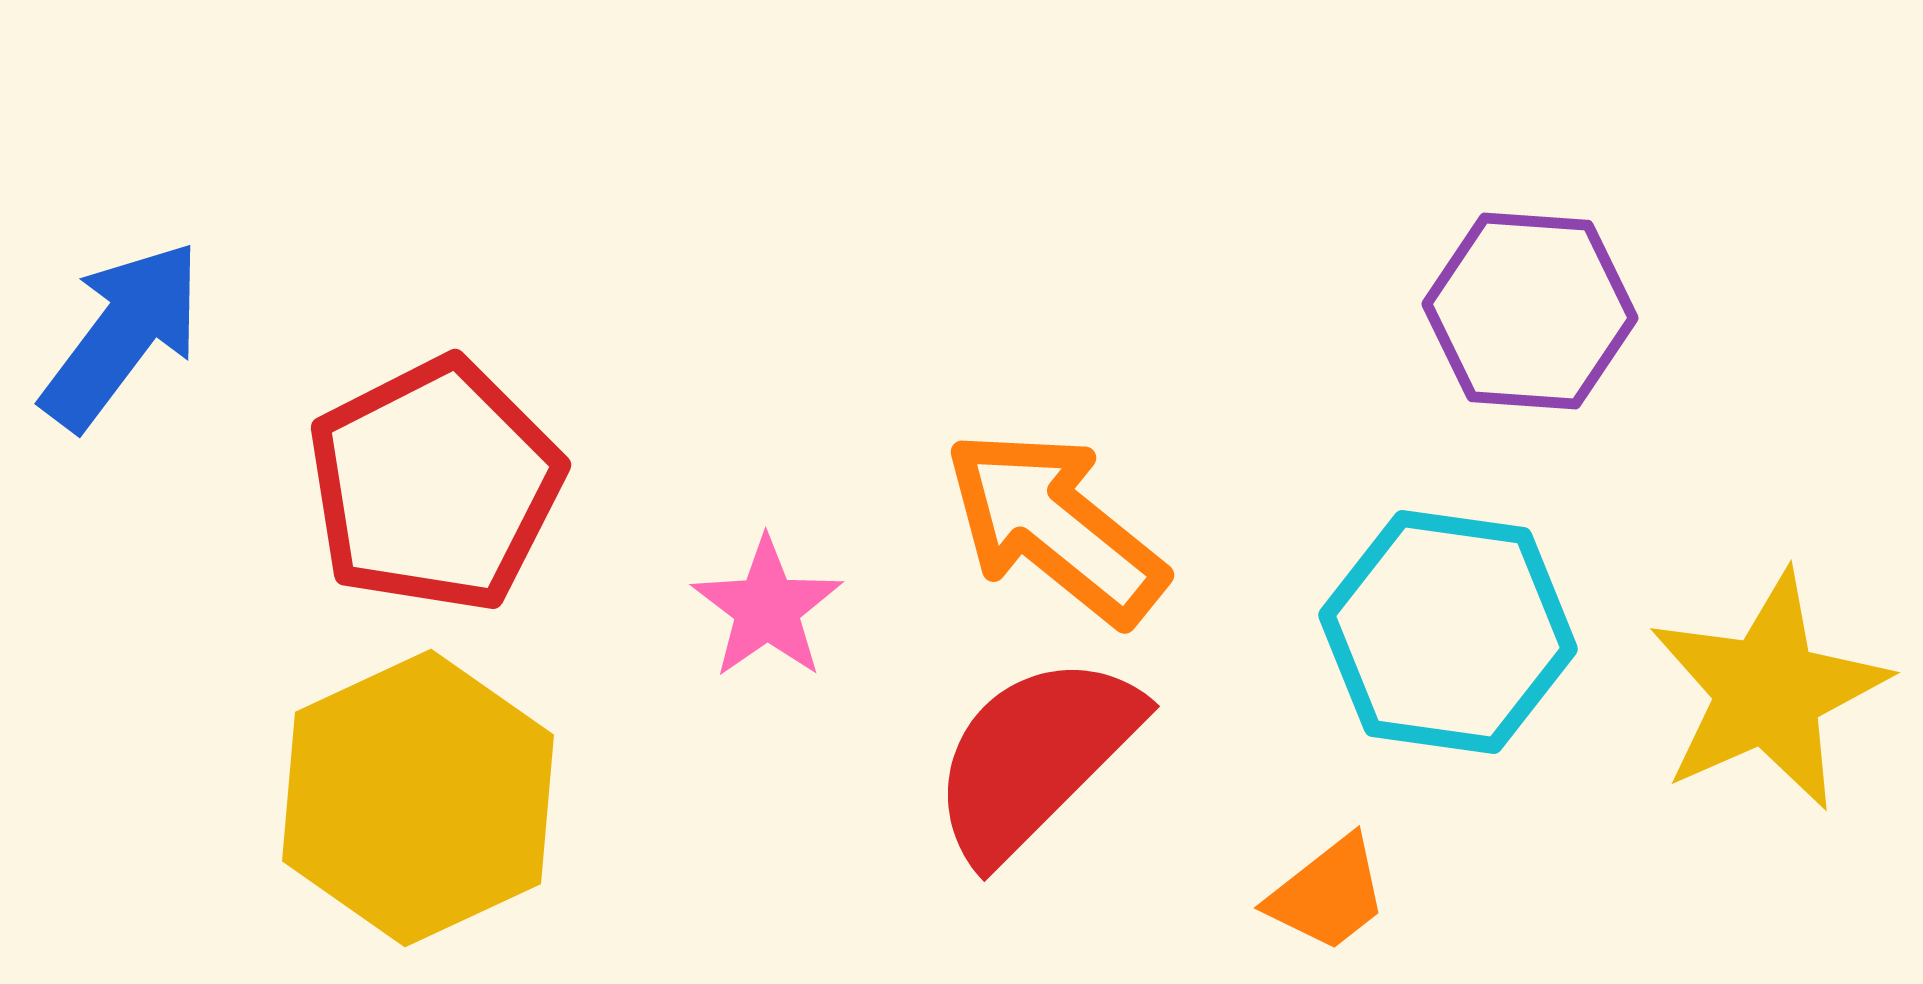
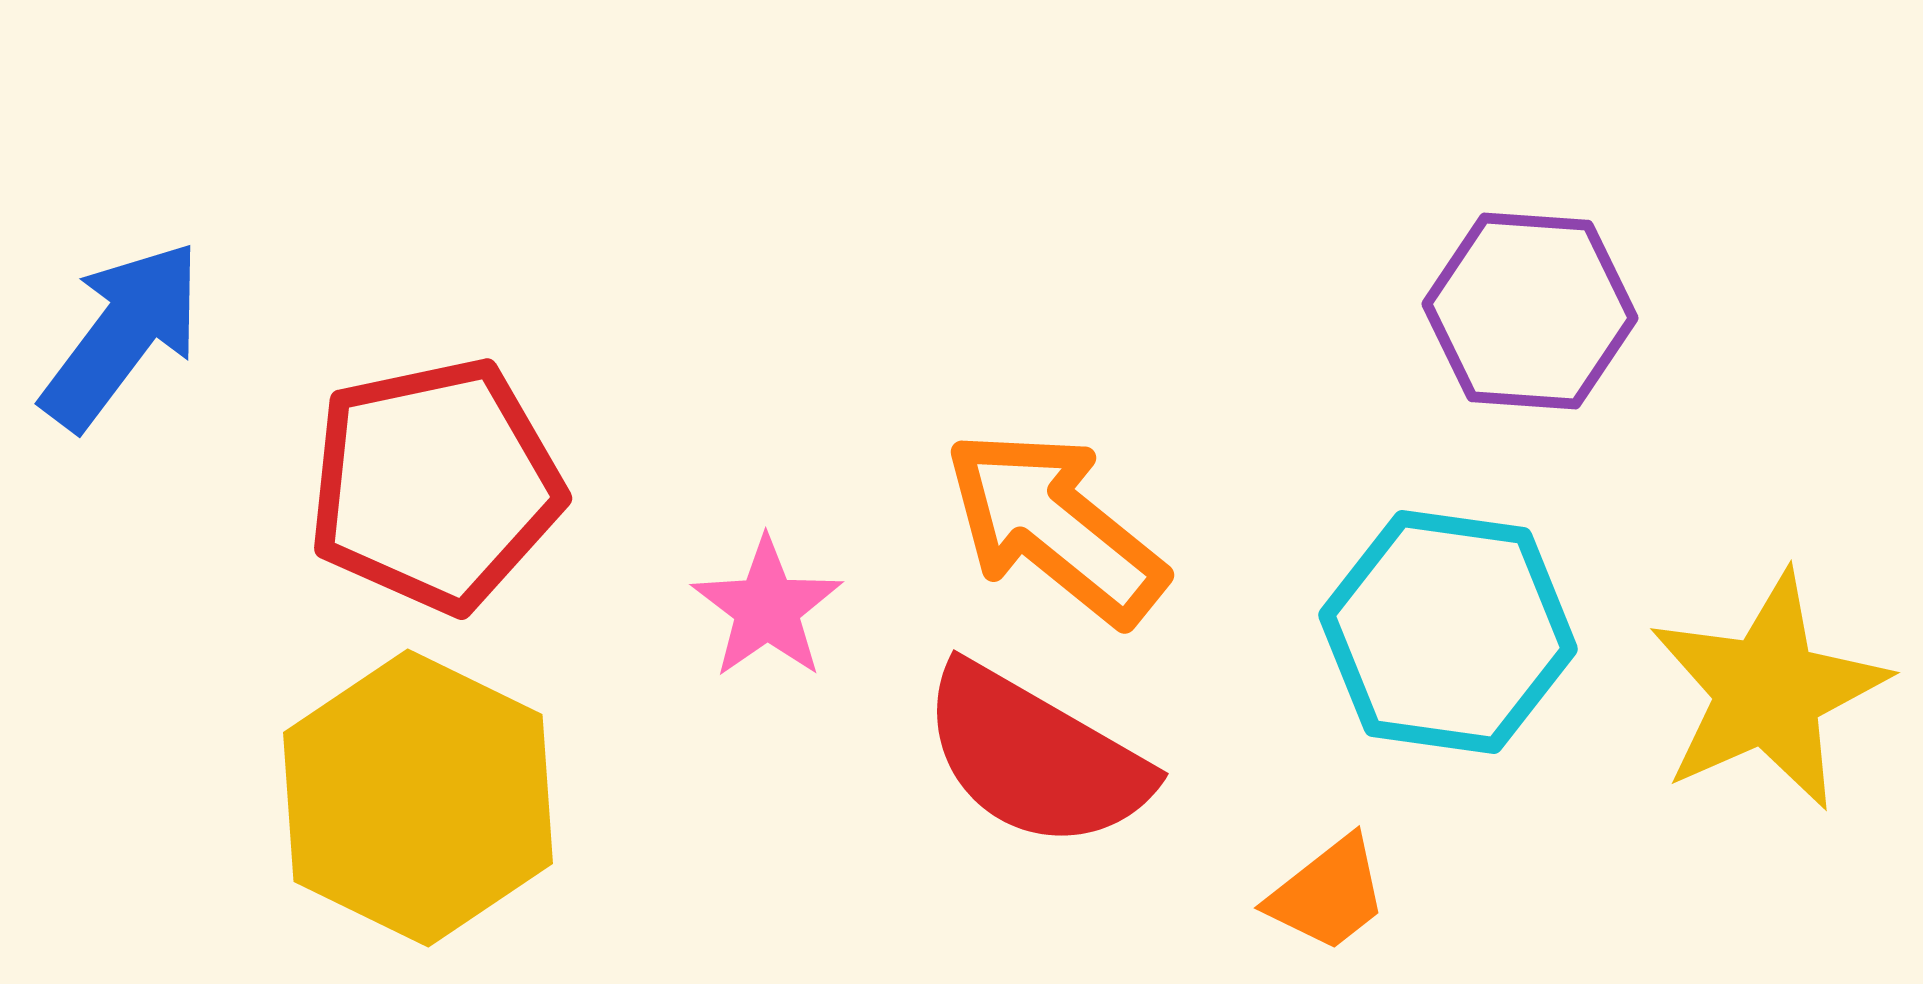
red pentagon: rotated 15 degrees clockwise
red semicircle: rotated 105 degrees counterclockwise
yellow hexagon: rotated 9 degrees counterclockwise
